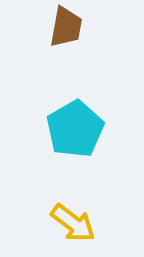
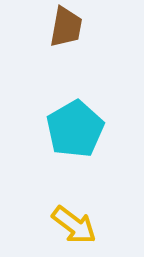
yellow arrow: moved 1 px right, 2 px down
